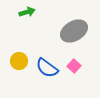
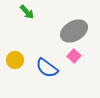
green arrow: rotated 63 degrees clockwise
yellow circle: moved 4 px left, 1 px up
pink square: moved 10 px up
